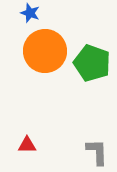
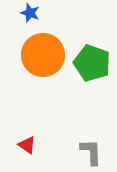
orange circle: moved 2 px left, 4 px down
red triangle: rotated 36 degrees clockwise
gray L-shape: moved 6 px left
